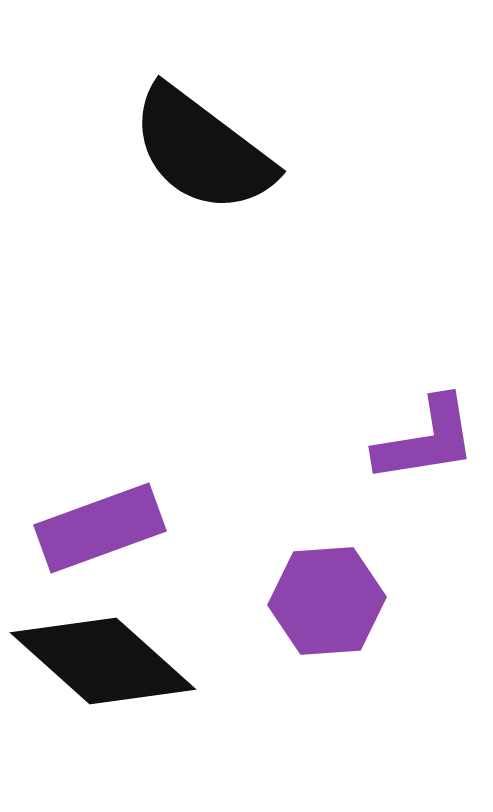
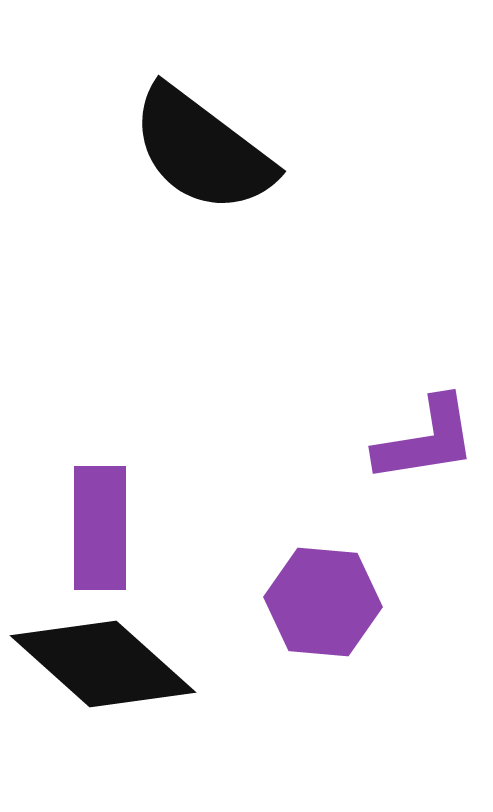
purple rectangle: rotated 70 degrees counterclockwise
purple hexagon: moved 4 px left, 1 px down; rotated 9 degrees clockwise
black diamond: moved 3 px down
